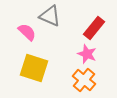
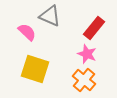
yellow square: moved 1 px right, 1 px down
